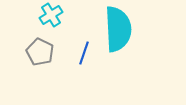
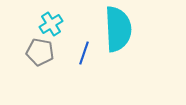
cyan cross: moved 9 px down
gray pentagon: rotated 16 degrees counterclockwise
